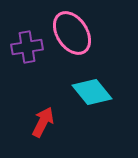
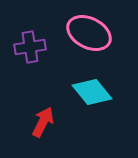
pink ellipse: moved 17 px right; rotated 30 degrees counterclockwise
purple cross: moved 3 px right
